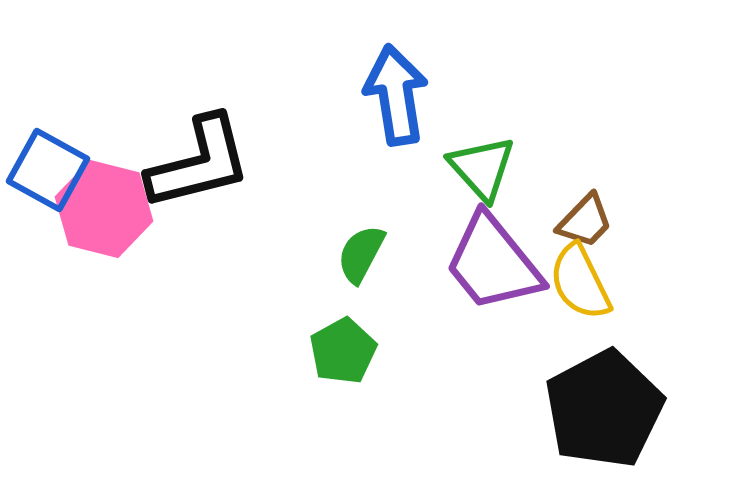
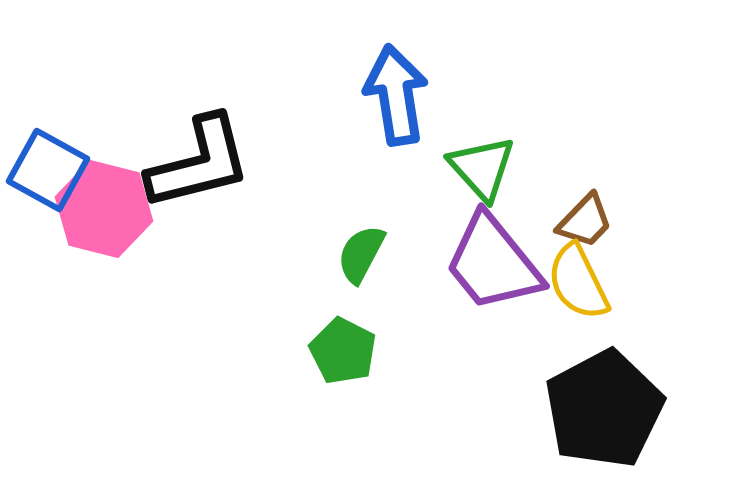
yellow semicircle: moved 2 px left
green pentagon: rotated 16 degrees counterclockwise
